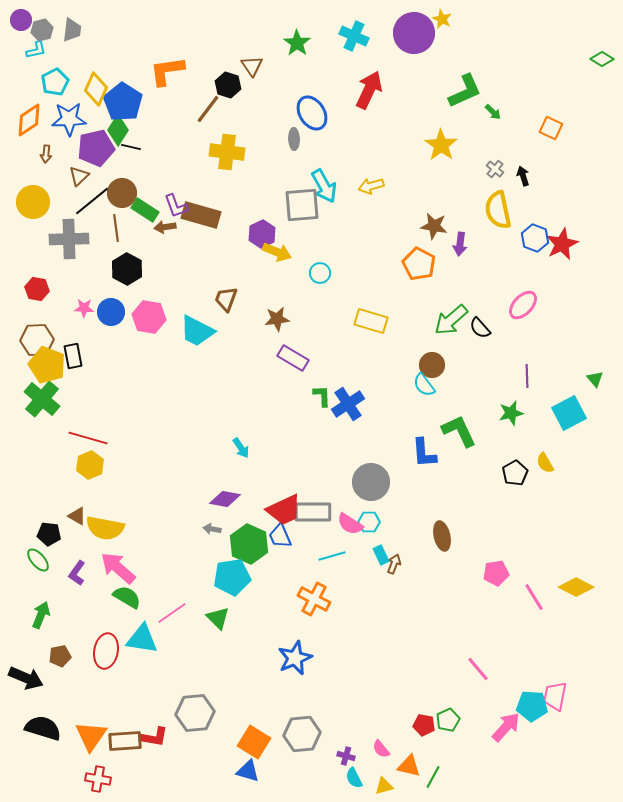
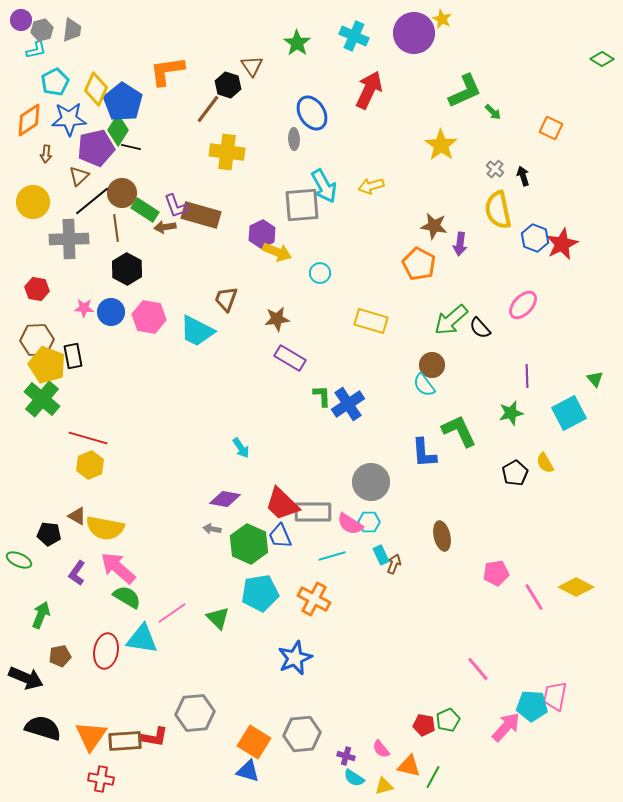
purple rectangle at (293, 358): moved 3 px left
red trapezoid at (284, 510): moved 2 px left, 6 px up; rotated 69 degrees clockwise
green ellipse at (38, 560): moved 19 px left; rotated 25 degrees counterclockwise
cyan pentagon at (232, 577): moved 28 px right, 16 px down
cyan semicircle at (354, 778): rotated 30 degrees counterclockwise
red cross at (98, 779): moved 3 px right
